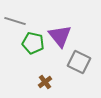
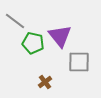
gray line: rotated 20 degrees clockwise
gray square: rotated 25 degrees counterclockwise
